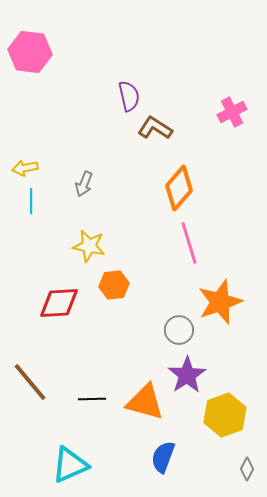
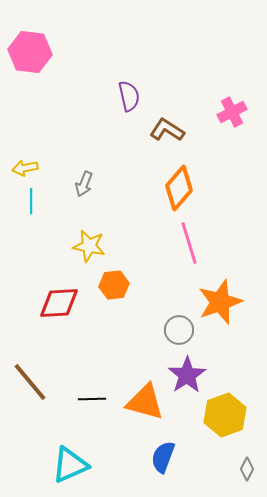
brown L-shape: moved 12 px right, 2 px down
